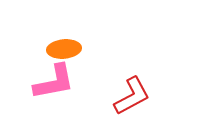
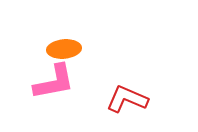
red L-shape: moved 5 px left, 3 px down; rotated 129 degrees counterclockwise
